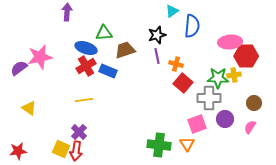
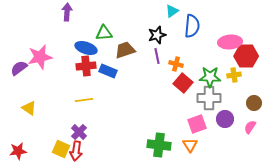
red cross: rotated 24 degrees clockwise
green star: moved 8 px left, 1 px up
orange triangle: moved 3 px right, 1 px down
